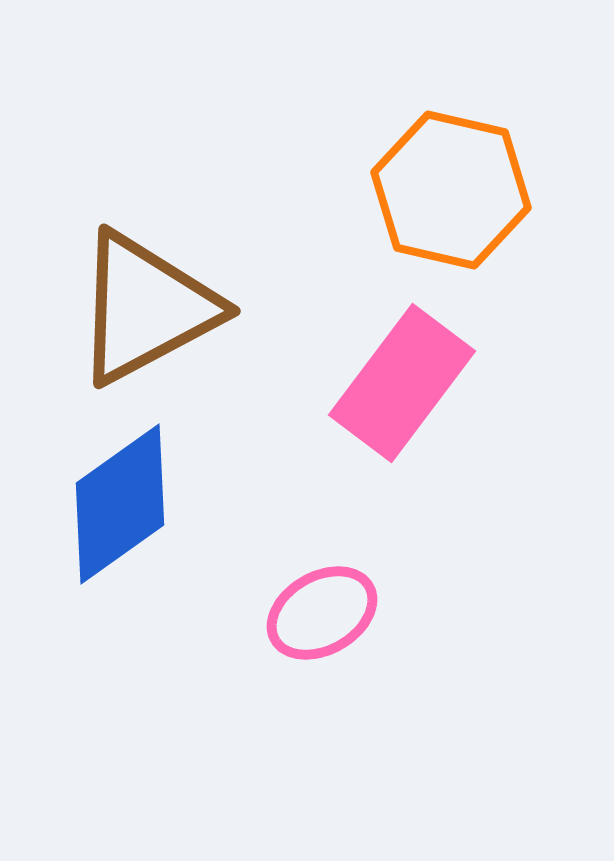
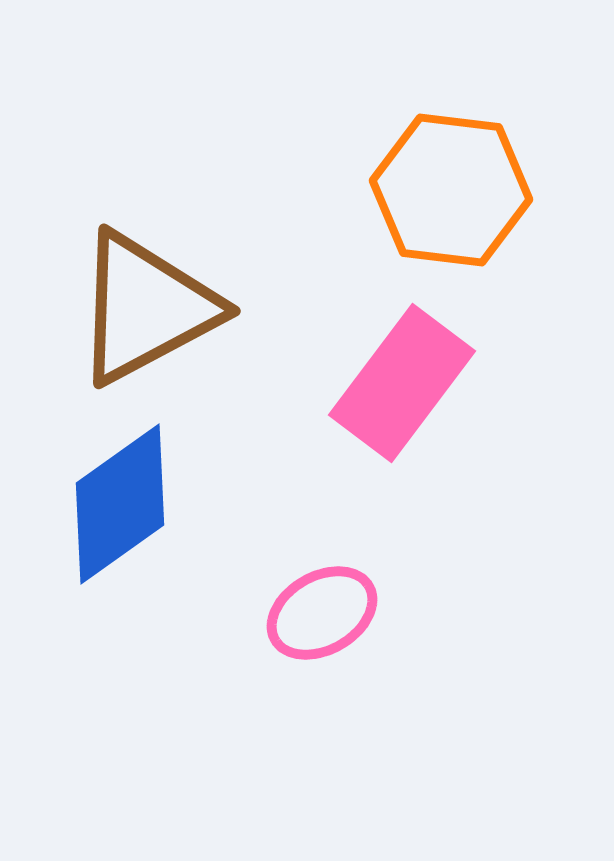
orange hexagon: rotated 6 degrees counterclockwise
